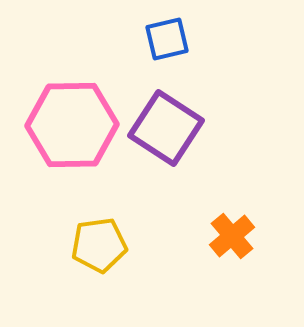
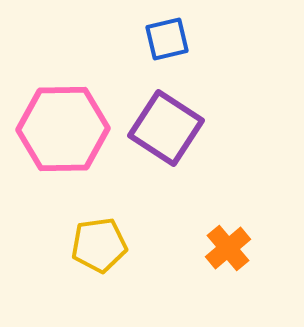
pink hexagon: moved 9 px left, 4 px down
orange cross: moved 4 px left, 12 px down
